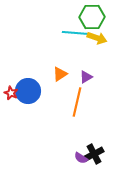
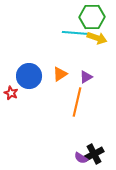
blue circle: moved 1 px right, 15 px up
